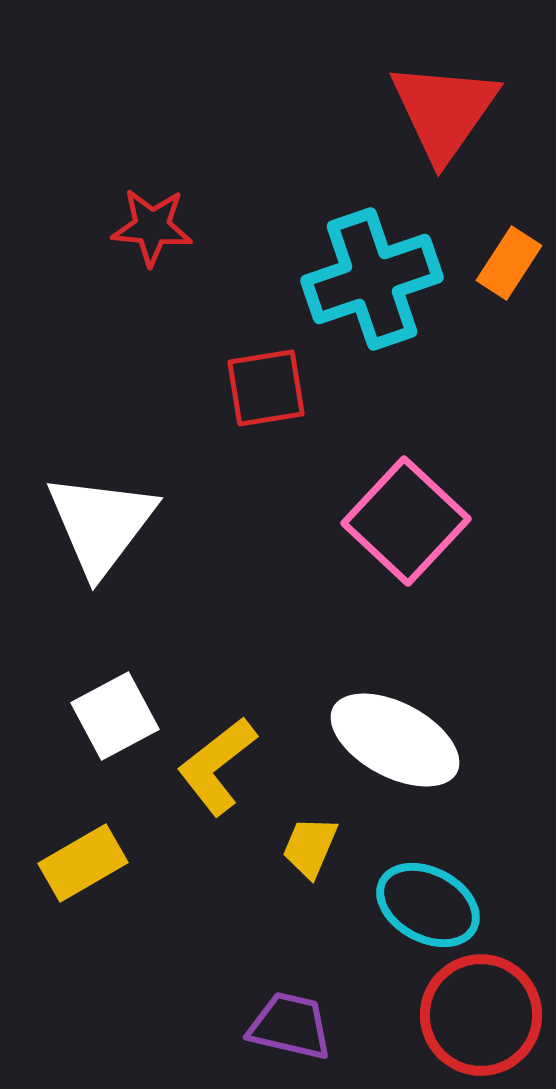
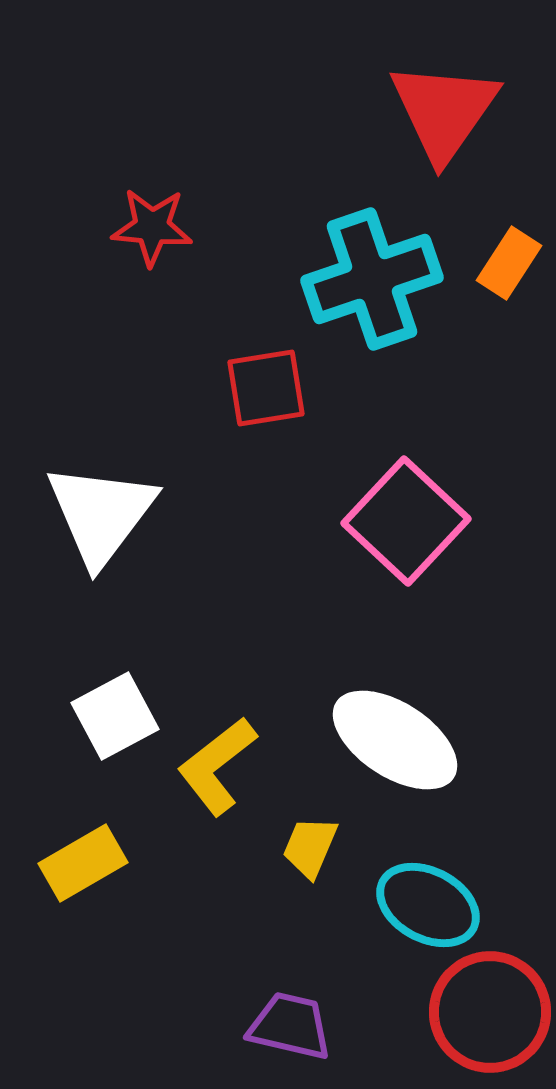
white triangle: moved 10 px up
white ellipse: rotated 5 degrees clockwise
red circle: moved 9 px right, 3 px up
